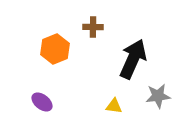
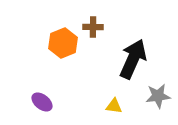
orange hexagon: moved 8 px right, 6 px up
